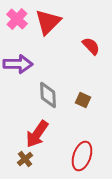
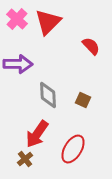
red ellipse: moved 9 px left, 7 px up; rotated 12 degrees clockwise
